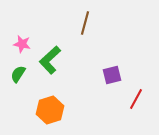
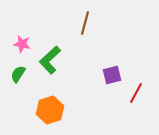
red line: moved 6 px up
